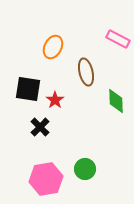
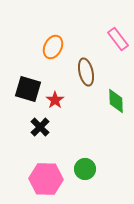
pink rectangle: rotated 25 degrees clockwise
black square: rotated 8 degrees clockwise
pink hexagon: rotated 12 degrees clockwise
